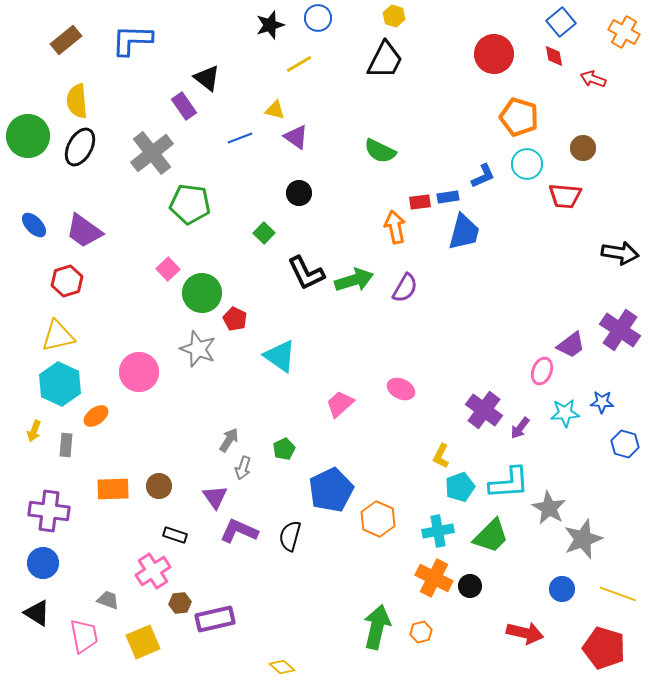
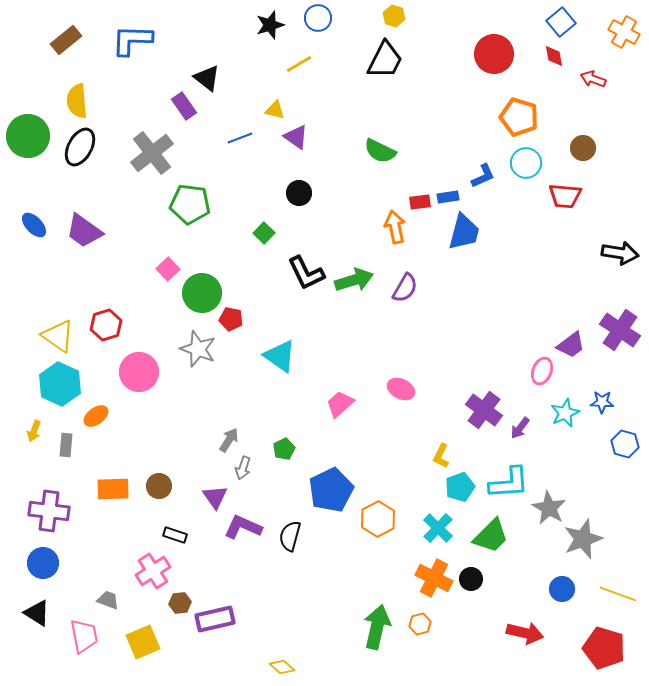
cyan circle at (527, 164): moved 1 px left, 1 px up
red hexagon at (67, 281): moved 39 px right, 44 px down
red pentagon at (235, 319): moved 4 px left; rotated 15 degrees counterclockwise
yellow triangle at (58, 336): rotated 48 degrees clockwise
cyan star at (565, 413): rotated 20 degrees counterclockwise
orange hexagon at (378, 519): rotated 8 degrees clockwise
purple L-shape at (239, 531): moved 4 px right, 4 px up
cyan cross at (438, 531): moved 3 px up; rotated 36 degrees counterclockwise
black circle at (470, 586): moved 1 px right, 7 px up
orange hexagon at (421, 632): moved 1 px left, 8 px up
